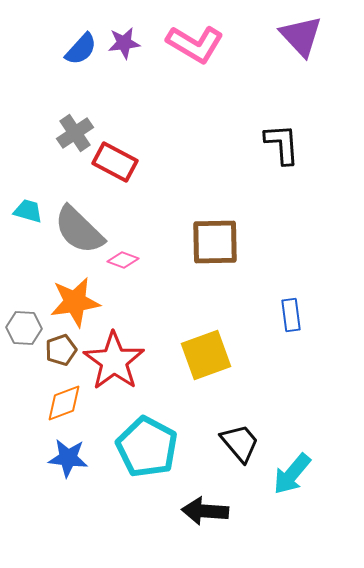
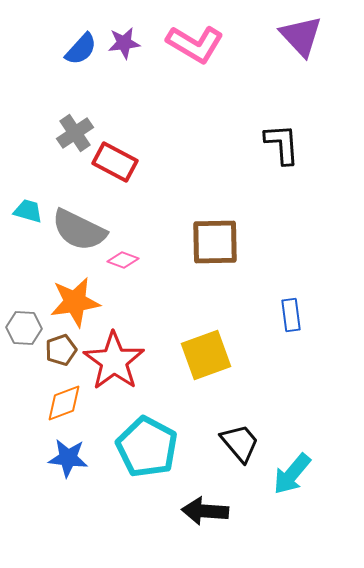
gray semicircle: rotated 18 degrees counterclockwise
